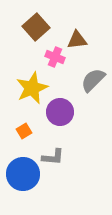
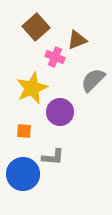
brown triangle: rotated 15 degrees counterclockwise
orange square: rotated 35 degrees clockwise
